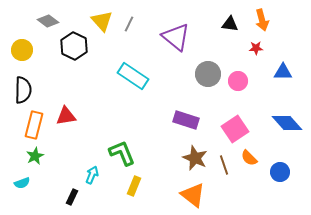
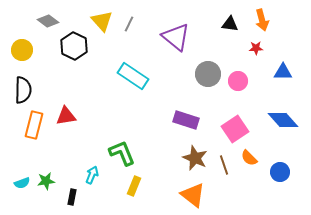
blue diamond: moved 4 px left, 3 px up
green star: moved 11 px right, 25 px down; rotated 18 degrees clockwise
black rectangle: rotated 14 degrees counterclockwise
